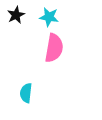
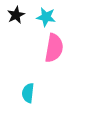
cyan star: moved 3 px left
cyan semicircle: moved 2 px right
